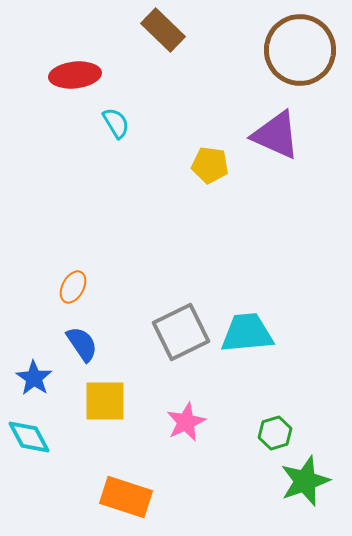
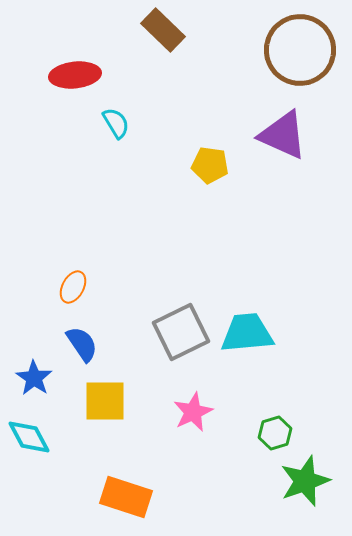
purple triangle: moved 7 px right
pink star: moved 7 px right, 10 px up
